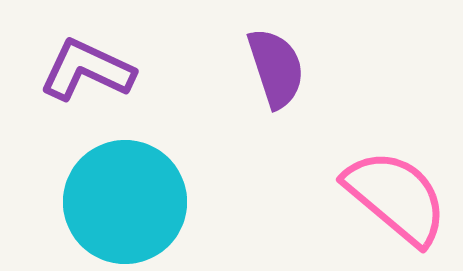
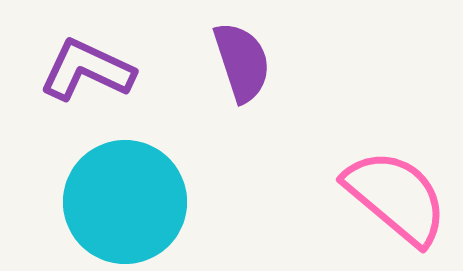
purple semicircle: moved 34 px left, 6 px up
